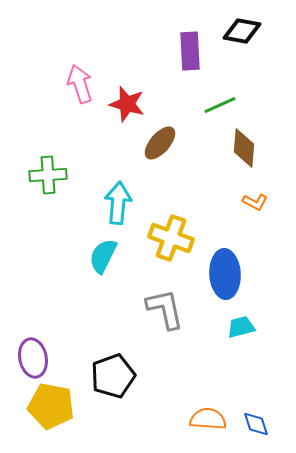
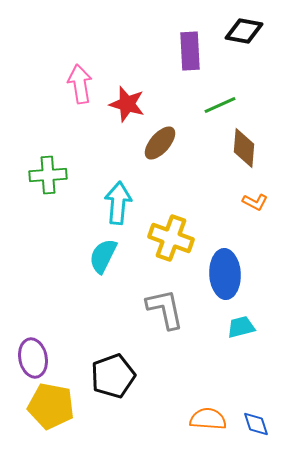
black diamond: moved 2 px right
pink arrow: rotated 9 degrees clockwise
